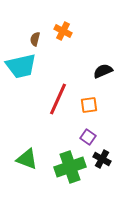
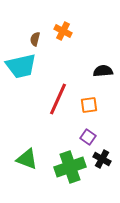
black semicircle: rotated 18 degrees clockwise
